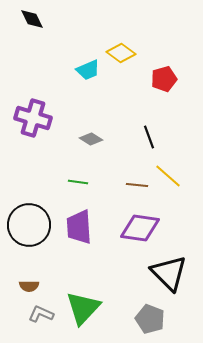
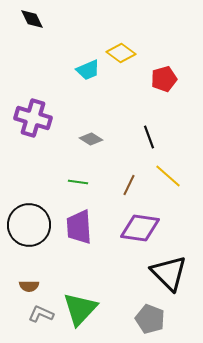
brown line: moved 8 px left; rotated 70 degrees counterclockwise
green triangle: moved 3 px left, 1 px down
